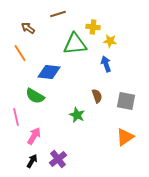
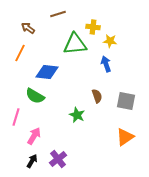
orange line: rotated 60 degrees clockwise
blue diamond: moved 2 px left
pink line: rotated 30 degrees clockwise
